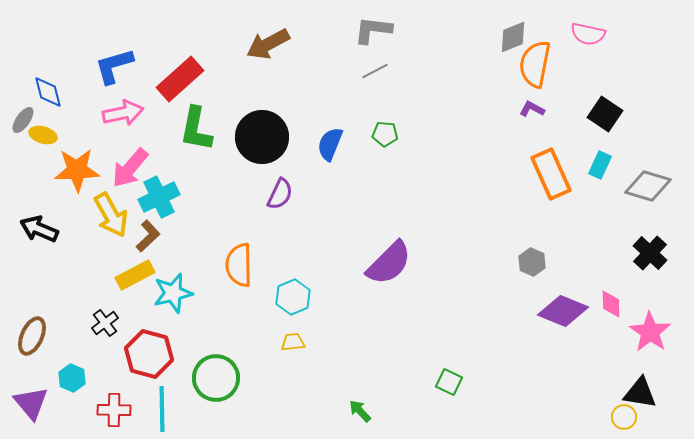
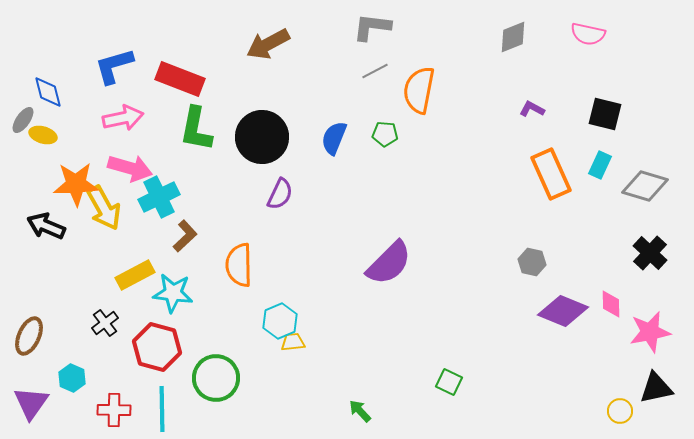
gray L-shape at (373, 30): moved 1 px left, 3 px up
orange semicircle at (535, 64): moved 116 px left, 26 px down
red rectangle at (180, 79): rotated 63 degrees clockwise
pink arrow at (123, 113): moved 5 px down
black square at (605, 114): rotated 20 degrees counterclockwise
blue semicircle at (330, 144): moved 4 px right, 6 px up
pink arrow at (130, 168): rotated 114 degrees counterclockwise
orange star at (77, 170): moved 1 px left, 14 px down
gray diamond at (648, 186): moved 3 px left
yellow arrow at (111, 215): moved 7 px left, 7 px up
black arrow at (39, 229): moved 7 px right, 3 px up
brown L-shape at (148, 236): moved 37 px right
gray hexagon at (532, 262): rotated 12 degrees counterclockwise
cyan star at (173, 293): rotated 21 degrees clockwise
cyan hexagon at (293, 297): moved 13 px left, 24 px down
pink star at (650, 332): rotated 27 degrees clockwise
brown ellipse at (32, 336): moved 3 px left
red hexagon at (149, 354): moved 8 px right, 7 px up
black triangle at (640, 393): moved 16 px right, 5 px up; rotated 21 degrees counterclockwise
purple triangle at (31, 403): rotated 15 degrees clockwise
yellow circle at (624, 417): moved 4 px left, 6 px up
